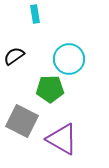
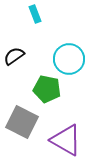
cyan rectangle: rotated 12 degrees counterclockwise
green pentagon: moved 3 px left; rotated 12 degrees clockwise
gray square: moved 1 px down
purple triangle: moved 4 px right, 1 px down
